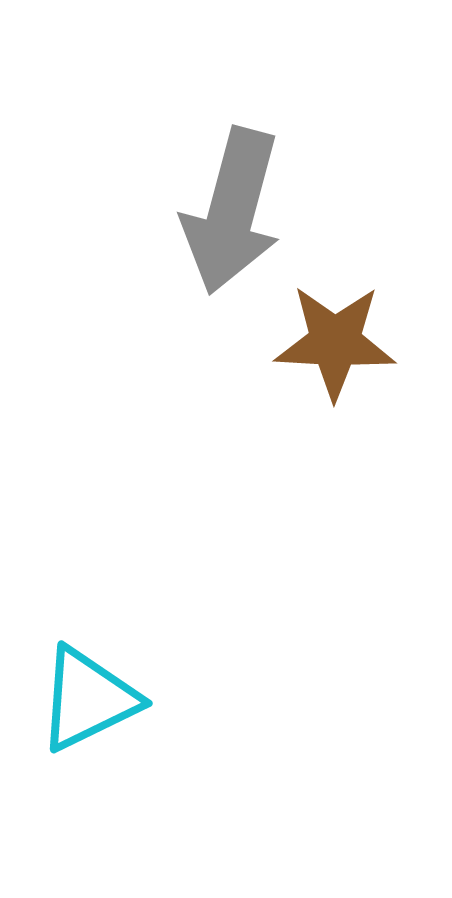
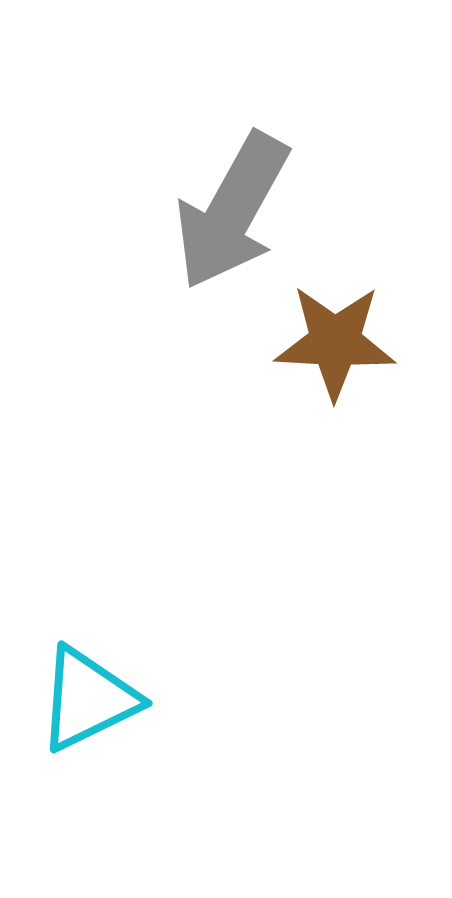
gray arrow: rotated 14 degrees clockwise
